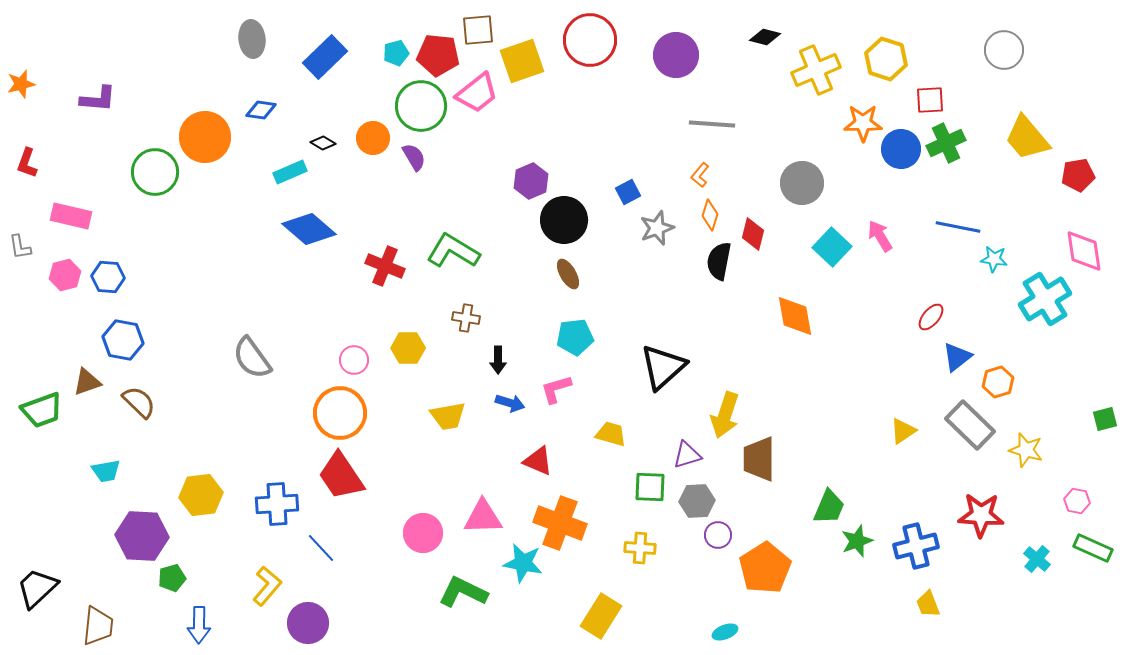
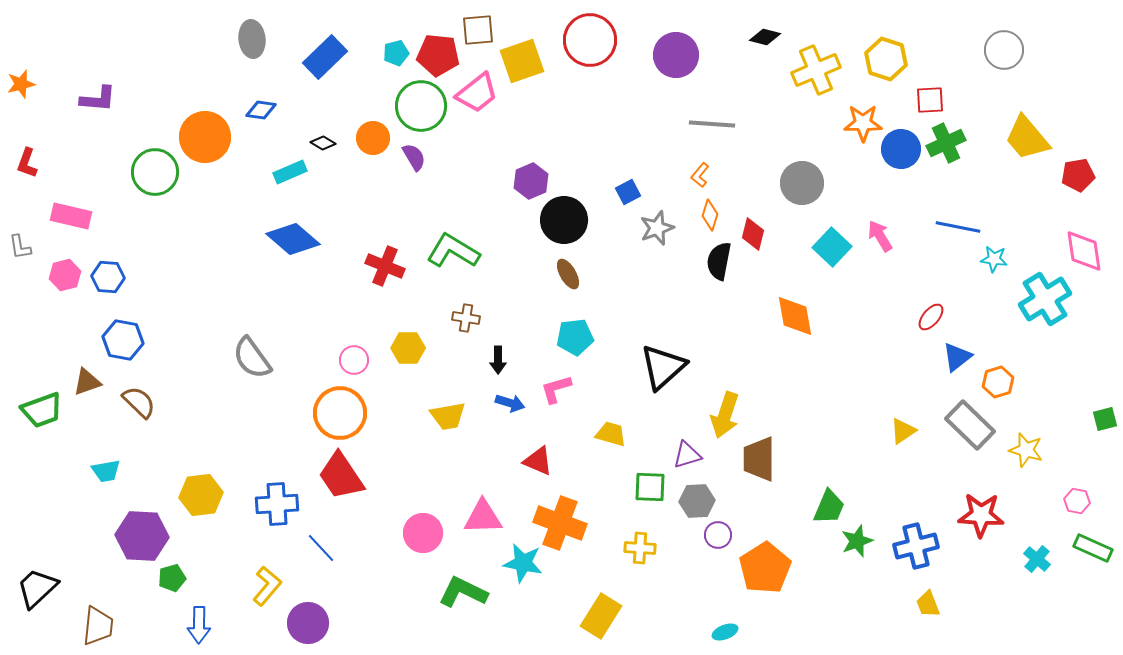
blue diamond at (309, 229): moved 16 px left, 10 px down
